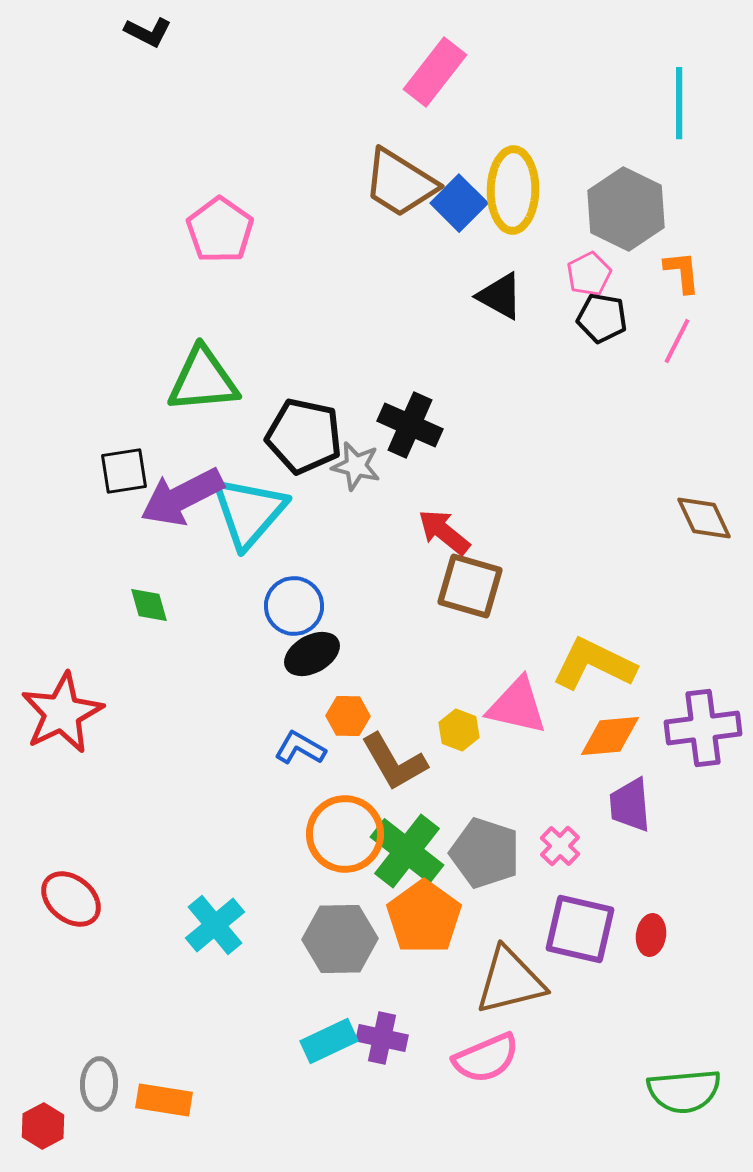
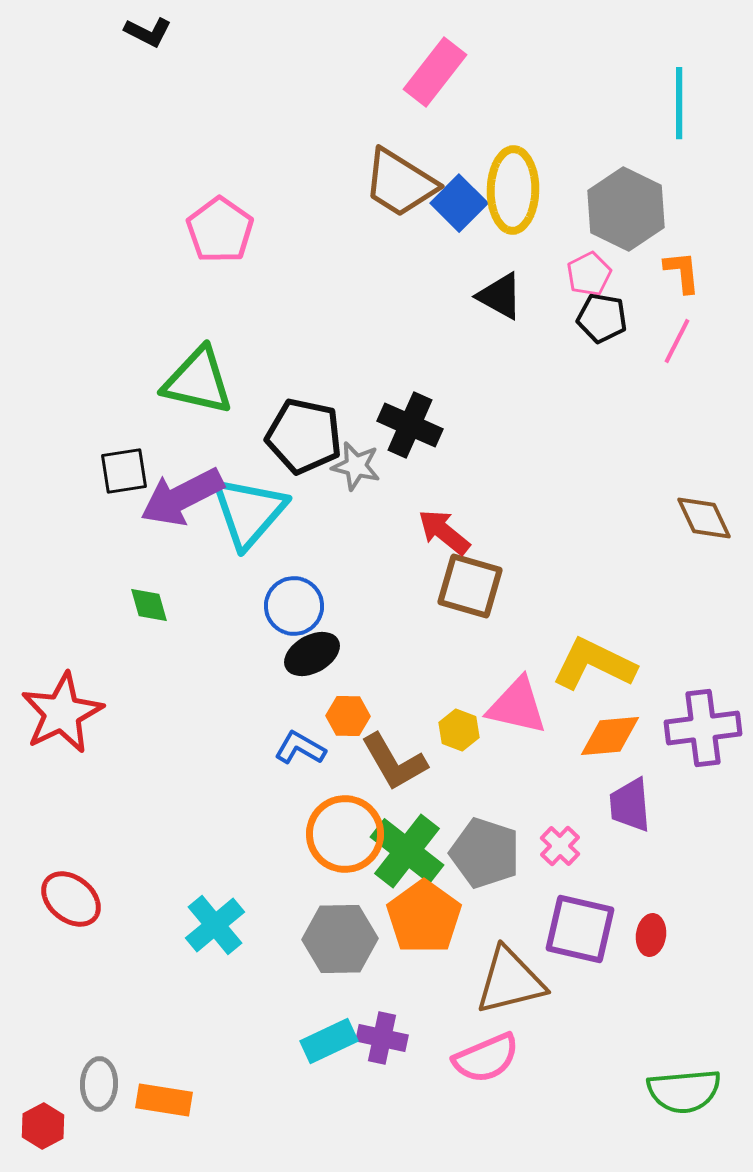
green triangle at (203, 380): moved 5 px left, 1 px down; rotated 18 degrees clockwise
